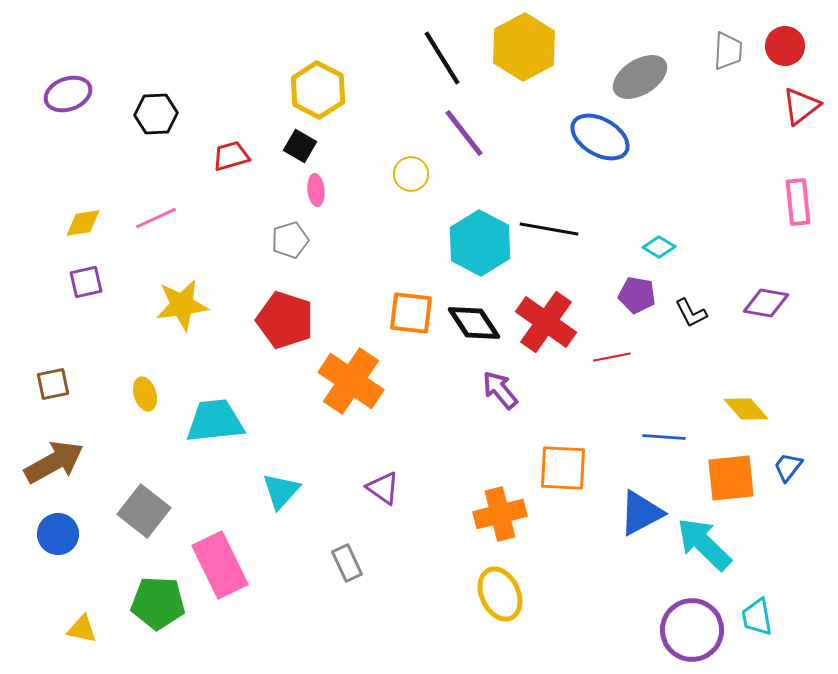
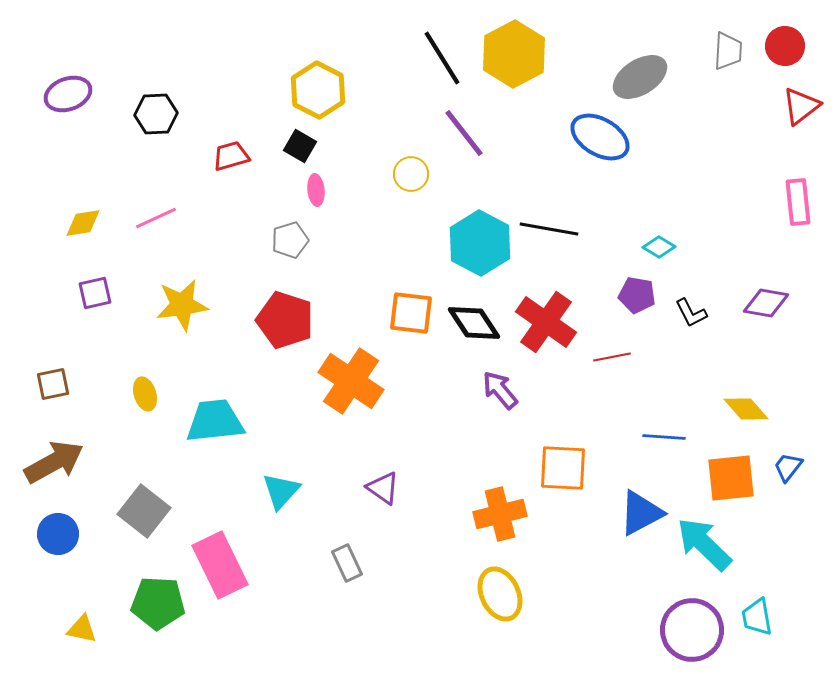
yellow hexagon at (524, 47): moved 10 px left, 7 px down
purple square at (86, 282): moved 9 px right, 11 px down
